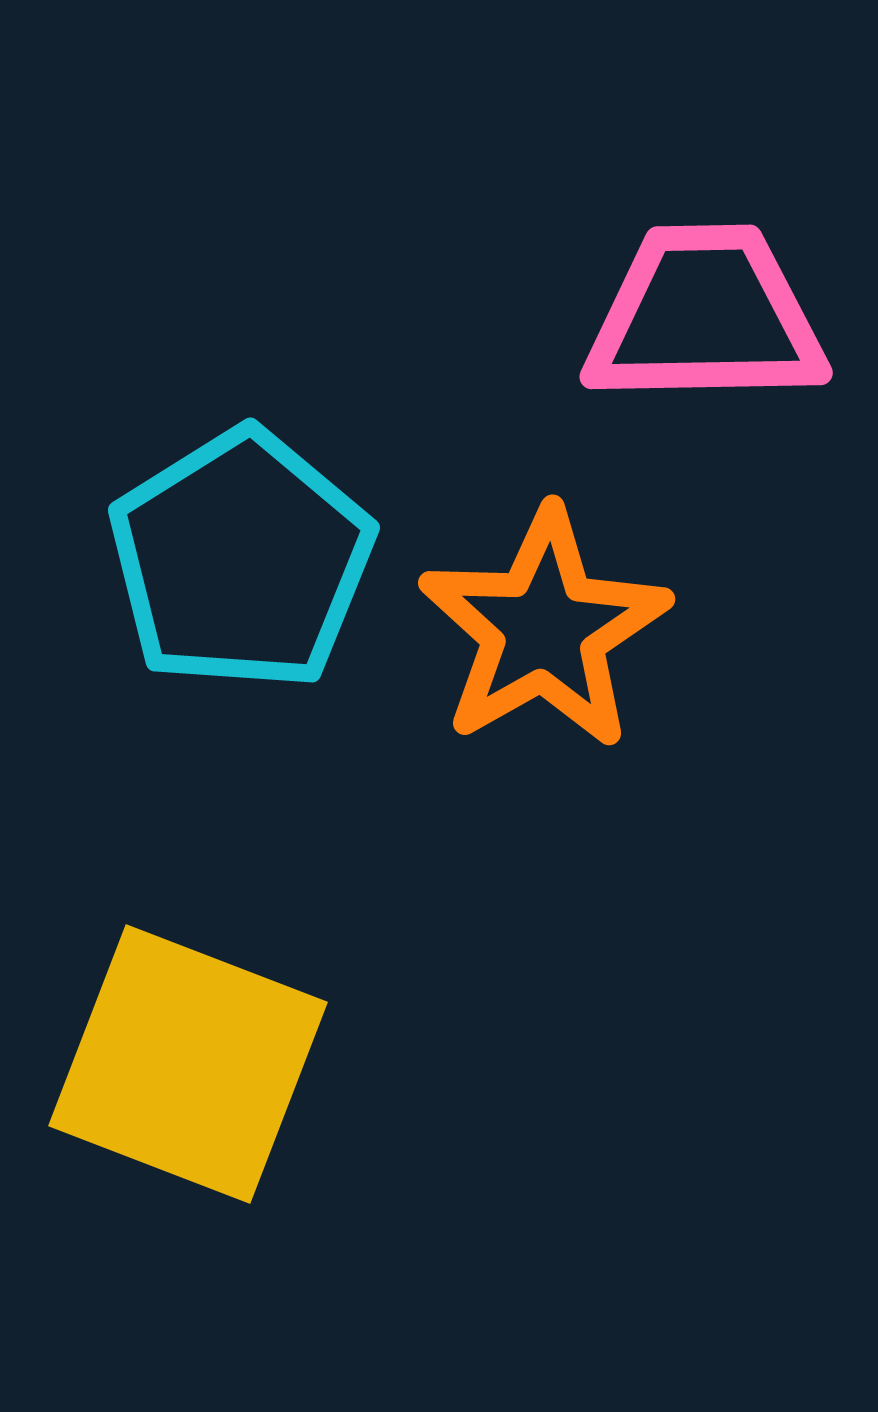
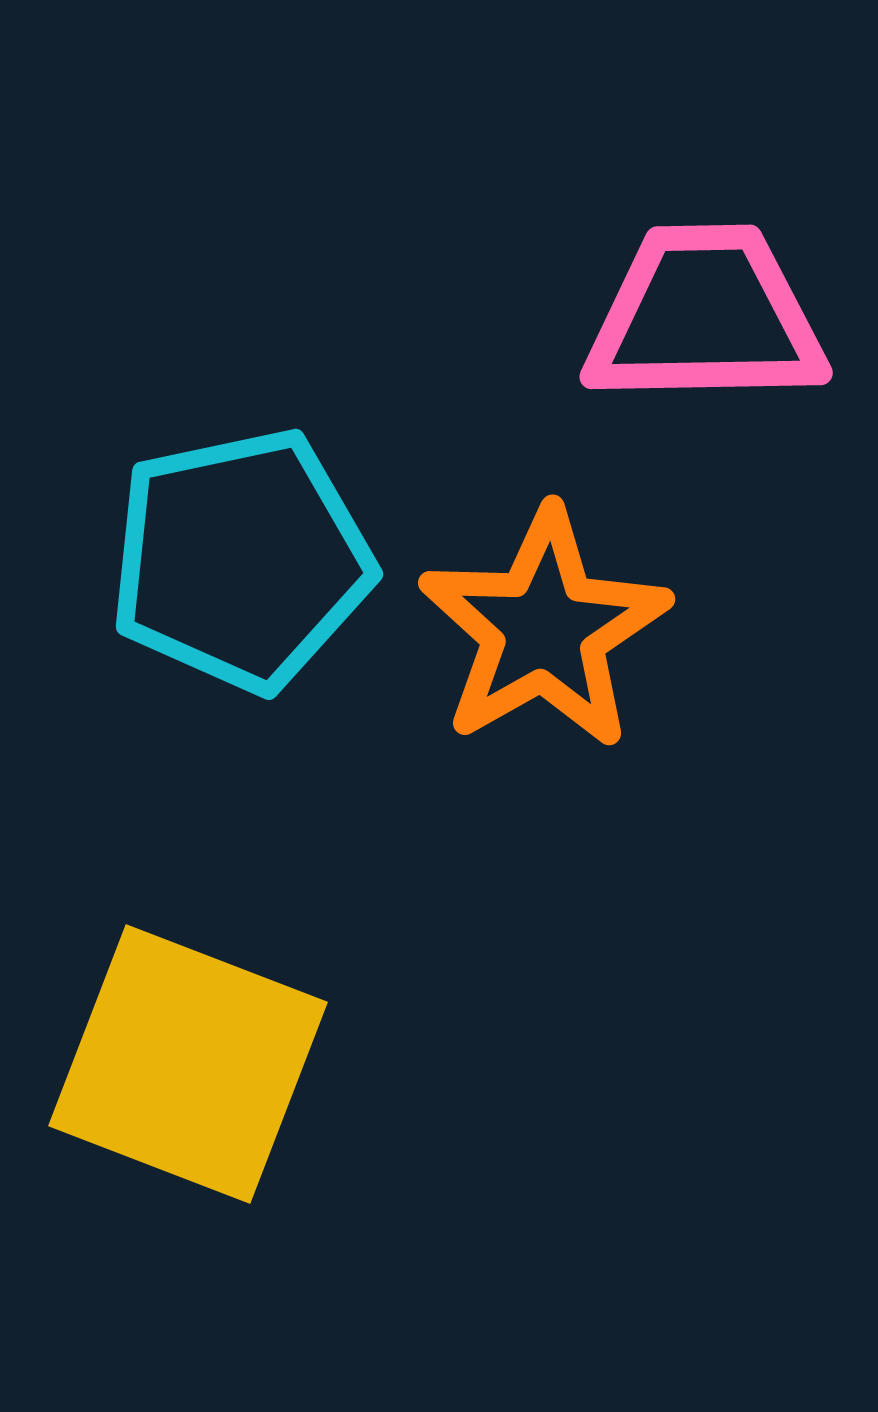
cyan pentagon: rotated 20 degrees clockwise
